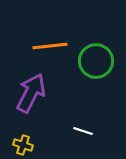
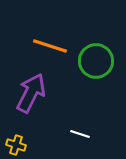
orange line: rotated 24 degrees clockwise
white line: moved 3 px left, 3 px down
yellow cross: moved 7 px left
